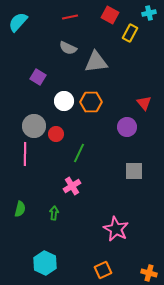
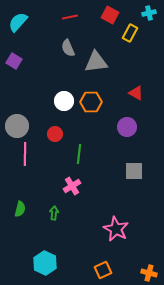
gray semicircle: rotated 42 degrees clockwise
purple square: moved 24 px left, 16 px up
red triangle: moved 8 px left, 10 px up; rotated 21 degrees counterclockwise
gray circle: moved 17 px left
red circle: moved 1 px left
green line: moved 1 px down; rotated 18 degrees counterclockwise
